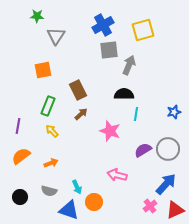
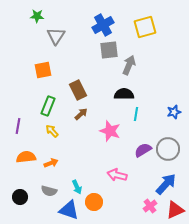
yellow square: moved 2 px right, 3 px up
orange semicircle: moved 5 px right, 1 px down; rotated 30 degrees clockwise
